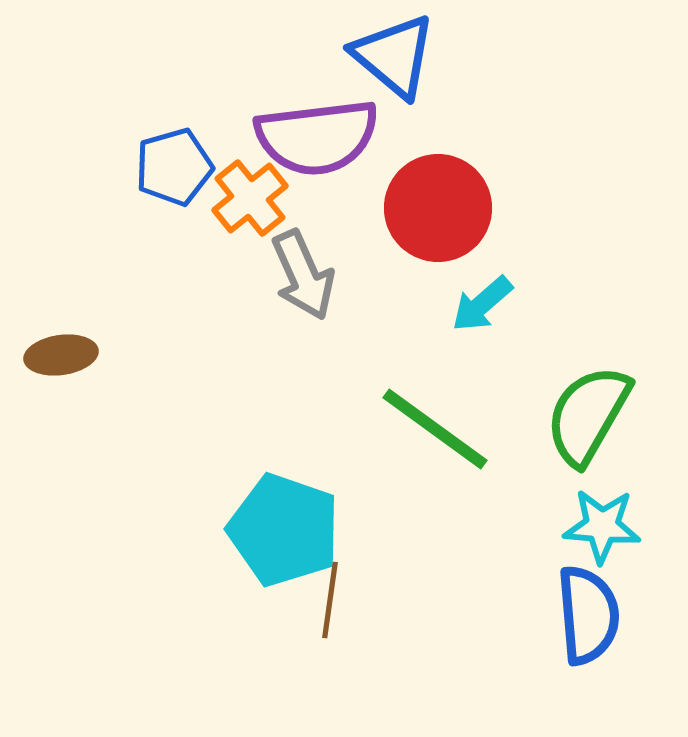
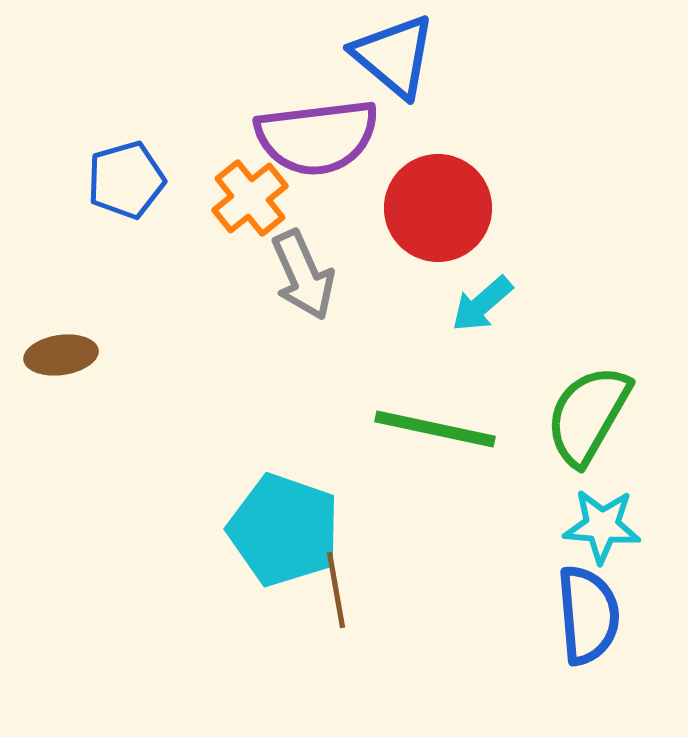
blue pentagon: moved 48 px left, 13 px down
green line: rotated 24 degrees counterclockwise
brown line: moved 6 px right, 10 px up; rotated 18 degrees counterclockwise
